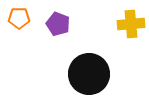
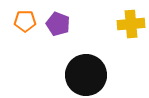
orange pentagon: moved 6 px right, 3 px down
black circle: moved 3 px left, 1 px down
